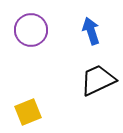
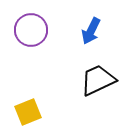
blue arrow: rotated 136 degrees counterclockwise
